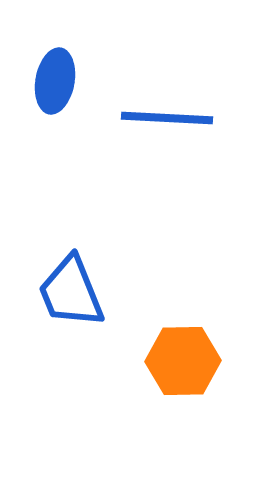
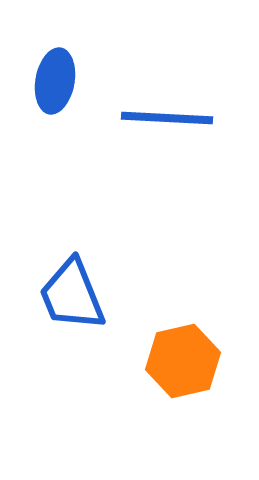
blue trapezoid: moved 1 px right, 3 px down
orange hexagon: rotated 12 degrees counterclockwise
